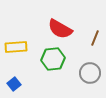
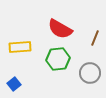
yellow rectangle: moved 4 px right
green hexagon: moved 5 px right
